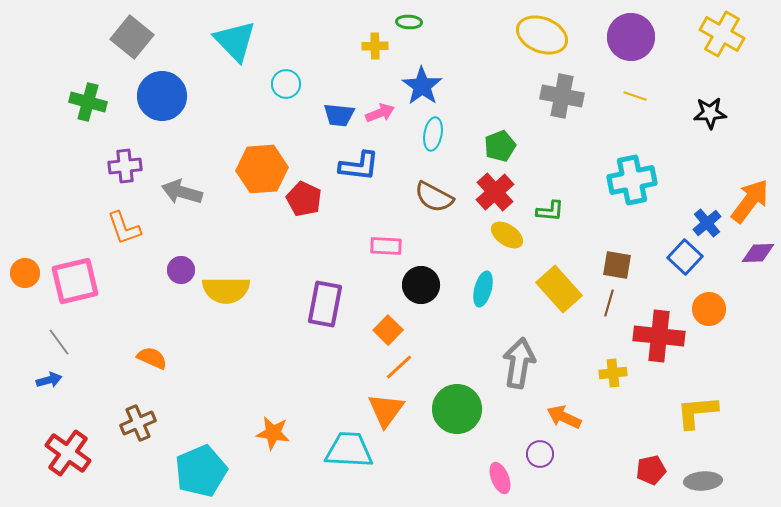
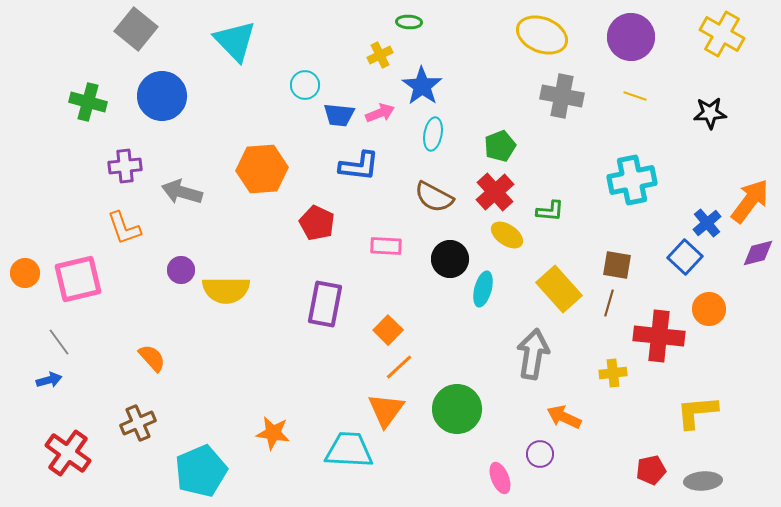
gray square at (132, 37): moved 4 px right, 8 px up
yellow cross at (375, 46): moved 5 px right, 9 px down; rotated 25 degrees counterclockwise
cyan circle at (286, 84): moved 19 px right, 1 px down
red pentagon at (304, 199): moved 13 px right, 24 px down
purple diamond at (758, 253): rotated 12 degrees counterclockwise
pink square at (75, 281): moved 3 px right, 2 px up
black circle at (421, 285): moved 29 px right, 26 px up
orange semicircle at (152, 358): rotated 24 degrees clockwise
gray arrow at (519, 363): moved 14 px right, 9 px up
